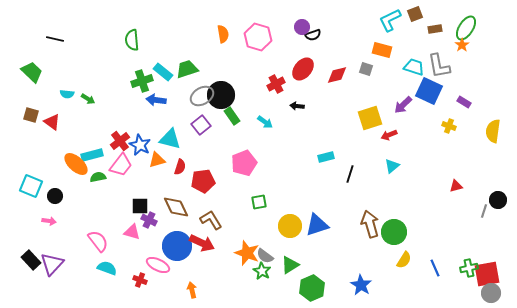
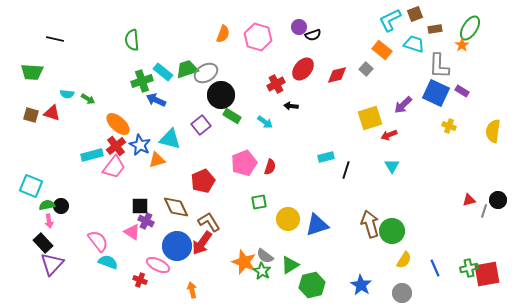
purple circle at (302, 27): moved 3 px left
green ellipse at (466, 28): moved 4 px right
orange semicircle at (223, 34): rotated 30 degrees clockwise
orange rectangle at (382, 50): rotated 24 degrees clockwise
gray L-shape at (439, 66): rotated 12 degrees clockwise
cyan trapezoid at (414, 67): moved 23 px up
gray square at (366, 69): rotated 24 degrees clockwise
green trapezoid at (32, 72): rotated 140 degrees clockwise
blue square at (429, 91): moved 7 px right, 2 px down
gray ellipse at (202, 96): moved 4 px right, 23 px up
blue arrow at (156, 100): rotated 18 degrees clockwise
purple rectangle at (464, 102): moved 2 px left, 11 px up
black arrow at (297, 106): moved 6 px left
green rectangle at (232, 116): rotated 24 degrees counterclockwise
red triangle at (52, 122): moved 9 px up; rotated 18 degrees counterclockwise
red cross at (120, 141): moved 4 px left, 5 px down
orange ellipse at (76, 164): moved 42 px right, 40 px up
pink trapezoid at (121, 165): moved 7 px left, 2 px down
cyan triangle at (392, 166): rotated 21 degrees counterclockwise
red semicircle at (180, 167): moved 90 px right
black line at (350, 174): moved 4 px left, 4 px up
green semicircle at (98, 177): moved 51 px left, 28 px down
red pentagon at (203, 181): rotated 15 degrees counterclockwise
red triangle at (456, 186): moved 13 px right, 14 px down
black circle at (55, 196): moved 6 px right, 10 px down
purple cross at (149, 220): moved 3 px left, 1 px down
brown L-shape at (211, 220): moved 2 px left, 2 px down
pink arrow at (49, 221): rotated 72 degrees clockwise
yellow circle at (290, 226): moved 2 px left, 7 px up
pink triangle at (132, 232): rotated 18 degrees clockwise
green circle at (394, 232): moved 2 px left, 1 px up
red arrow at (202, 243): rotated 100 degrees clockwise
orange star at (247, 253): moved 3 px left, 9 px down
black rectangle at (31, 260): moved 12 px right, 17 px up
cyan semicircle at (107, 268): moved 1 px right, 6 px up
green hexagon at (312, 288): moved 3 px up; rotated 10 degrees clockwise
gray circle at (491, 293): moved 89 px left
